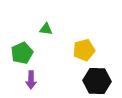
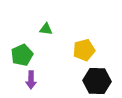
green pentagon: moved 2 px down
